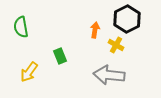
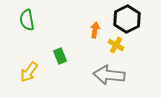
green semicircle: moved 6 px right, 7 px up
